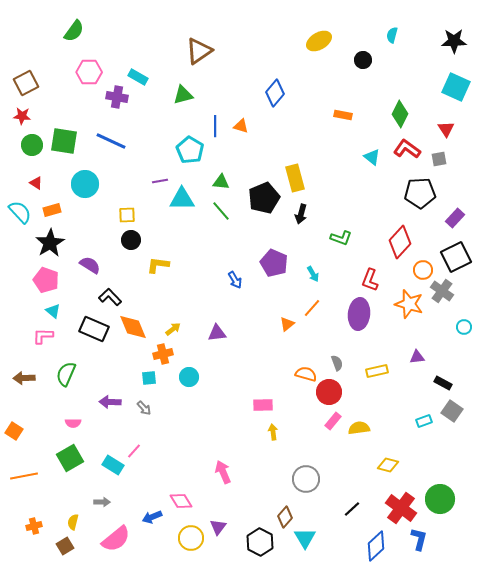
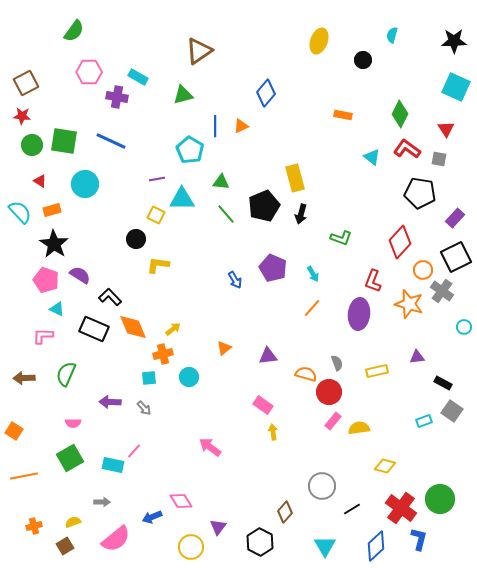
yellow ellipse at (319, 41): rotated 40 degrees counterclockwise
blue diamond at (275, 93): moved 9 px left
orange triangle at (241, 126): rotated 42 degrees counterclockwise
gray square at (439, 159): rotated 21 degrees clockwise
purple line at (160, 181): moved 3 px left, 2 px up
red triangle at (36, 183): moved 4 px right, 2 px up
black pentagon at (420, 193): rotated 12 degrees clockwise
black pentagon at (264, 198): moved 8 px down
green line at (221, 211): moved 5 px right, 3 px down
yellow square at (127, 215): moved 29 px right; rotated 30 degrees clockwise
black circle at (131, 240): moved 5 px right, 1 px up
black star at (50, 243): moved 4 px right, 1 px down; rotated 8 degrees counterclockwise
purple pentagon at (274, 263): moved 1 px left, 5 px down
purple semicircle at (90, 265): moved 10 px left, 10 px down
red L-shape at (370, 280): moved 3 px right, 1 px down
cyan triangle at (53, 311): moved 4 px right, 2 px up; rotated 14 degrees counterclockwise
orange triangle at (287, 324): moved 63 px left, 24 px down
purple triangle at (217, 333): moved 51 px right, 23 px down
pink rectangle at (263, 405): rotated 36 degrees clockwise
cyan rectangle at (113, 465): rotated 20 degrees counterclockwise
yellow diamond at (388, 465): moved 3 px left, 1 px down
pink arrow at (223, 472): moved 13 px left, 25 px up; rotated 30 degrees counterclockwise
gray circle at (306, 479): moved 16 px right, 7 px down
black line at (352, 509): rotated 12 degrees clockwise
brown diamond at (285, 517): moved 5 px up
yellow semicircle at (73, 522): rotated 56 degrees clockwise
yellow circle at (191, 538): moved 9 px down
cyan triangle at (305, 538): moved 20 px right, 8 px down
